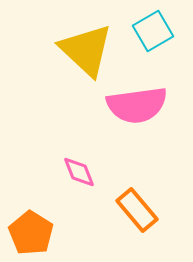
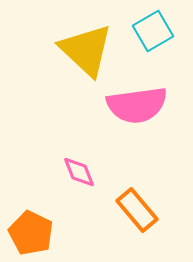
orange pentagon: rotated 6 degrees counterclockwise
